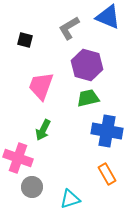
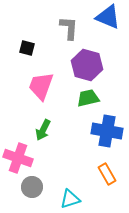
gray L-shape: rotated 125 degrees clockwise
black square: moved 2 px right, 8 px down
